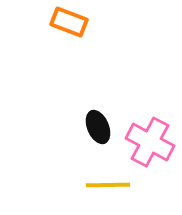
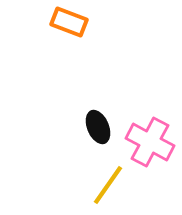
yellow line: rotated 54 degrees counterclockwise
